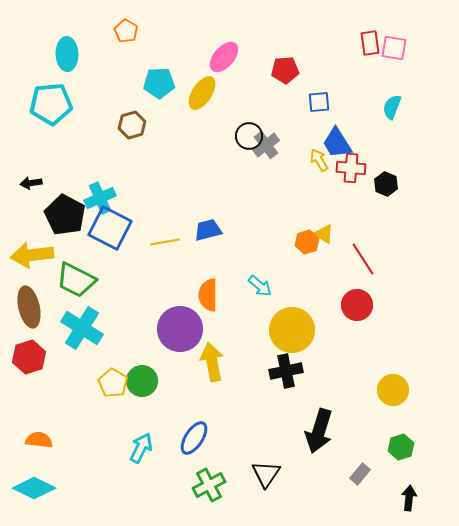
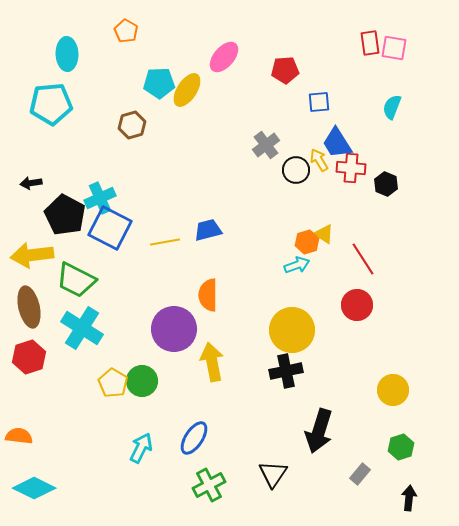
yellow ellipse at (202, 93): moved 15 px left, 3 px up
black circle at (249, 136): moved 47 px right, 34 px down
cyan arrow at (260, 286): moved 37 px right, 21 px up; rotated 60 degrees counterclockwise
purple circle at (180, 329): moved 6 px left
orange semicircle at (39, 440): moved 20 px left, 4 px up
black triangle at (266, 474): moved 7 px right
